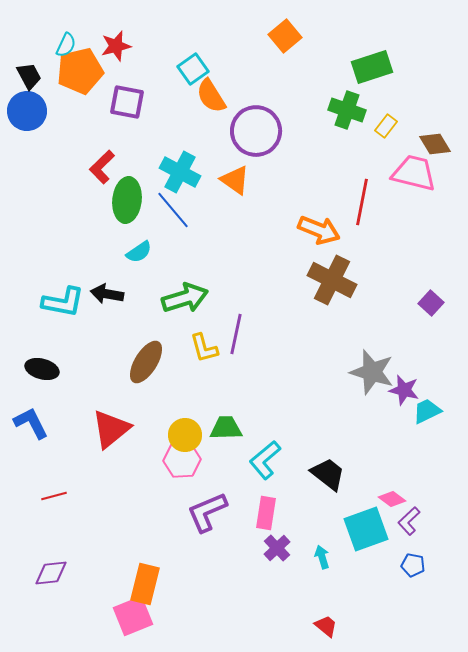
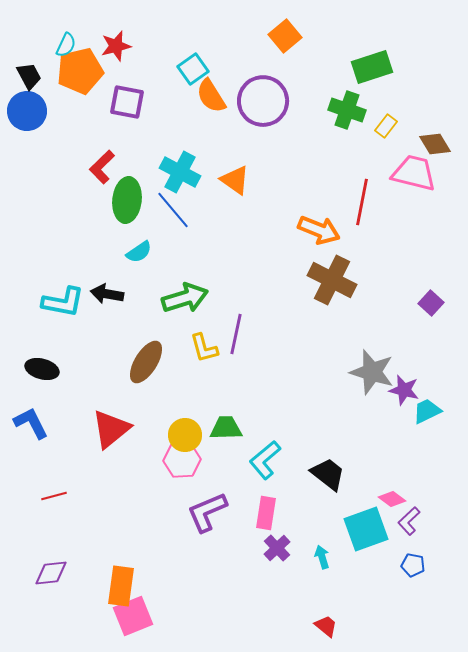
purple circle at (256, 131): moved 7 px right, 30 px up
orange rectangle at (145, 584): moved 24 px left, 2 px down; rotated 6 degrees counterclockwise
